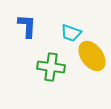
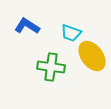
blue L-shape: rotated 60 degrees counterclockwise
